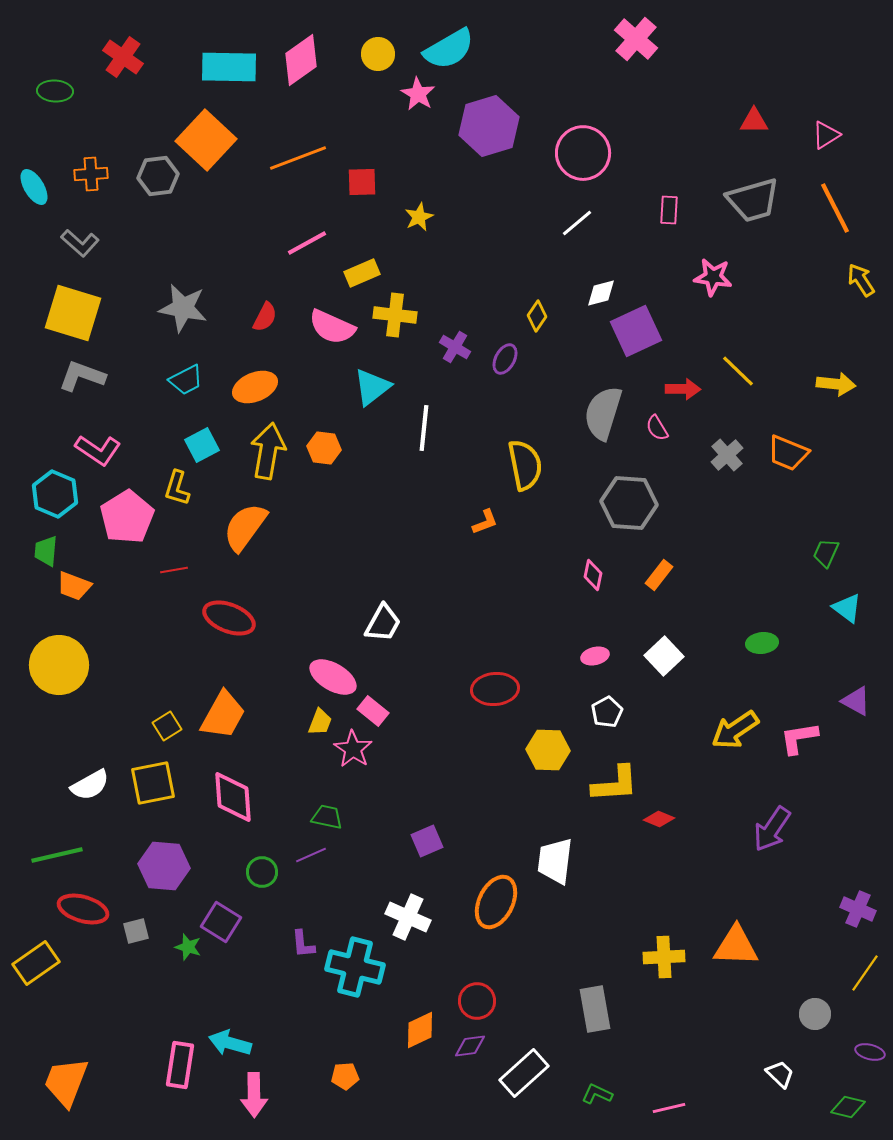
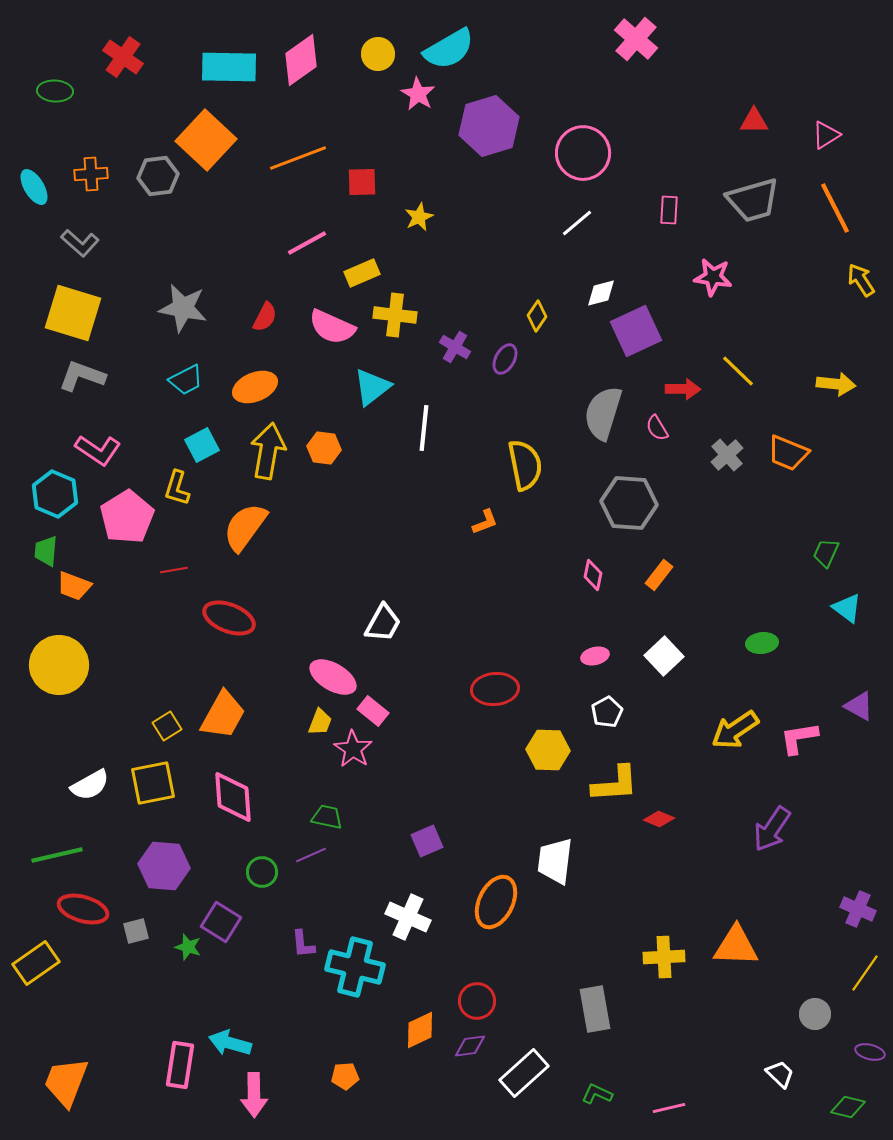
purple triangle at (856, 701): moved 3 px right, 5 px down
